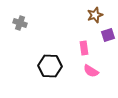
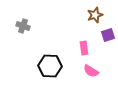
gray cross: moved 3 px right, 3 px down
